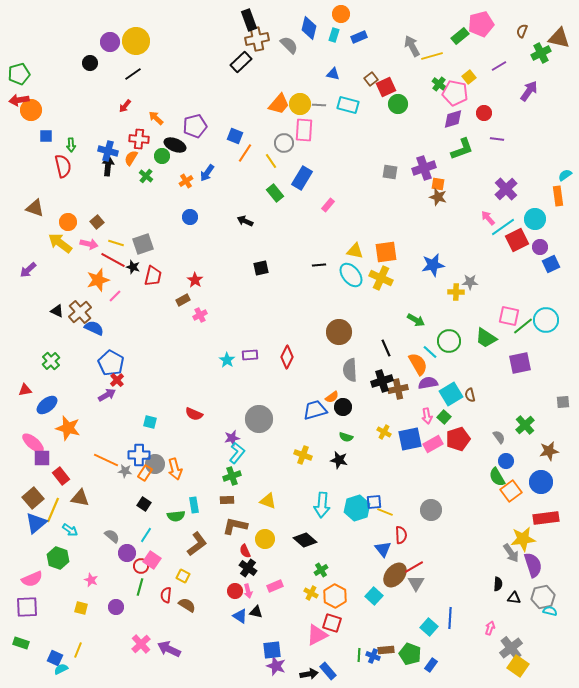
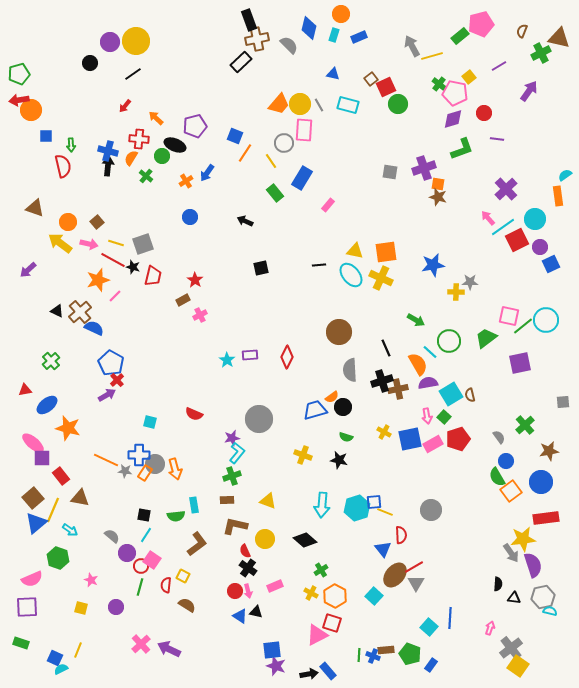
gray line at (319, 105): rotated 56 degrees clockwise
green trapezoid at (486, 338): rotated 110 degrees clockwise
black square at (144, 504): moved 11 px down; rotated 24 degrees counterclockwise
red semicircle at (166, 595): moved 10 px up
